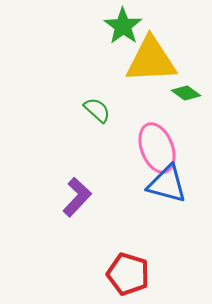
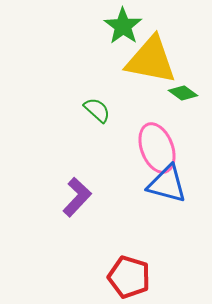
yellow triangle: rotated 14 degrees clockwise
green diamond: moved 3 px left
red pentagon: moved 1 px right, 3 px down
